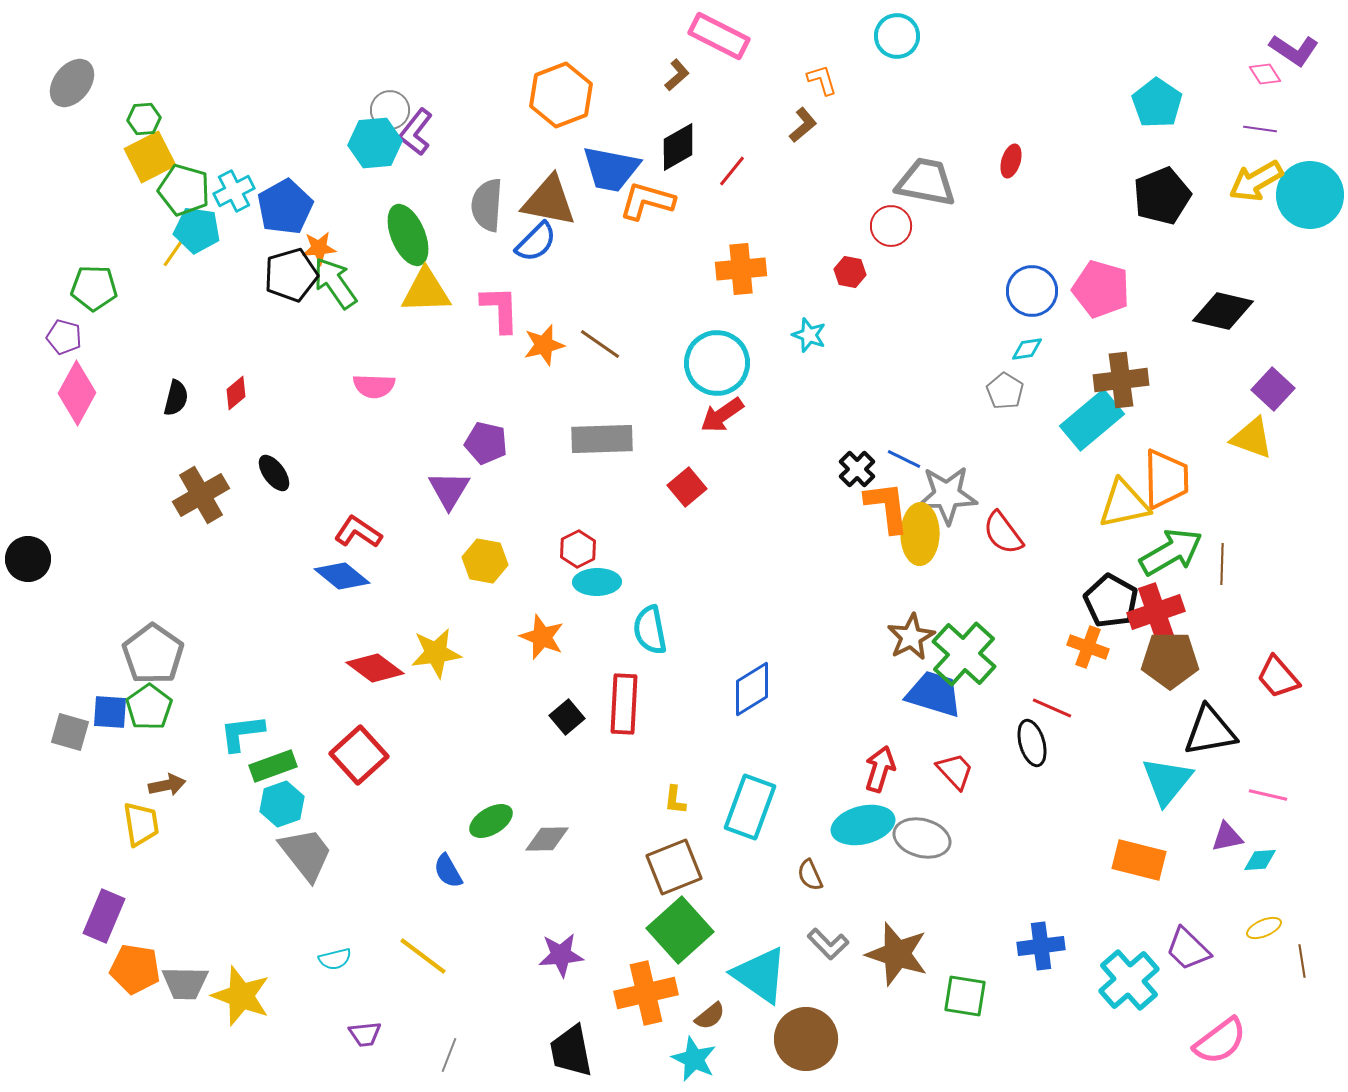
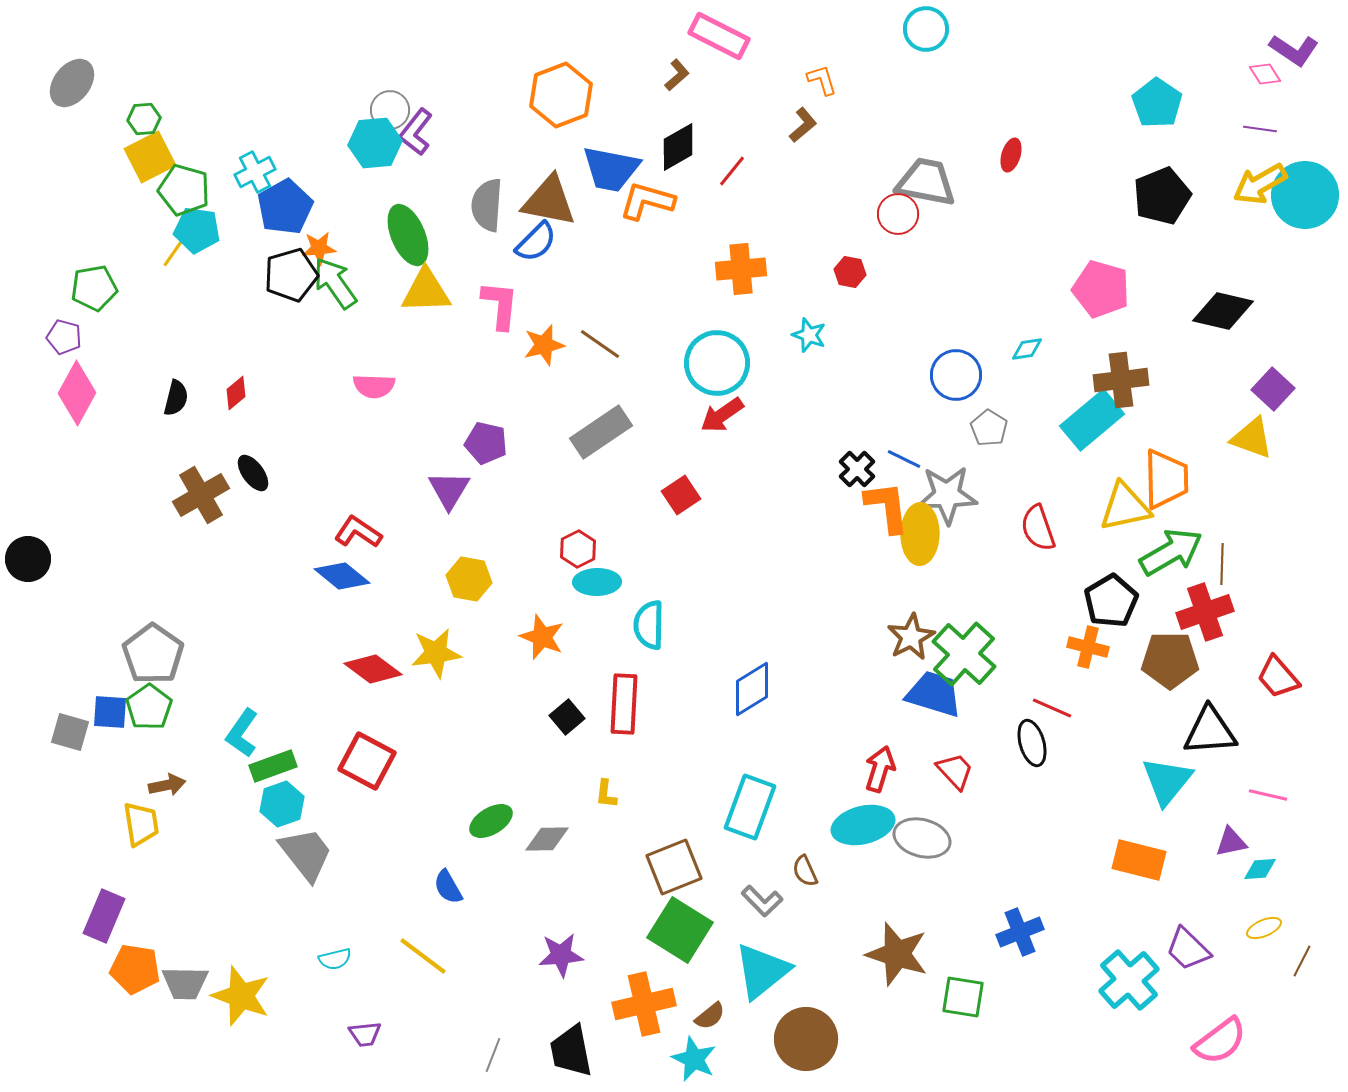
cyan circle at (897, 36): moved 29 px right, 7 px up
red ellipse at (1011, 161): moved 6 px up
yellow arrow at (1256, 181): moved 4 px right, 3 px down
cyan cross at (234, 191): moved 21 px right, 19 px up
cyan circle at (1310, 195): moved 5 px left
red circle at (891, 226): moved 7 px right, 12 px up
green pentagon at (94, 288): rotated 12 degrees counterclockwise
blue circle at (1032, 291): moved 76 px left, 84 px down
pink L-shape at (500, 309): moved 4 px up; rotated 8 degrees clockwise
gray pentagon at (1005, 391): moved 16 px left, 37 px down
gray rectangle at (602, 439): moved 1 px left, 7 px up; rotated 32 degrees counterclockwise
black ellipse at (274, 473): moved 21 px left
red square at (687, 487): moved 6 px left, 8 px down; rotated 6 degrees clockwise
yellow triangle at (1124, 504): moved 1 px right, 3 px down
red semicircle at (1003, 533): moved 35 px right, 5 px up; rotated 18 degrees clockwise
yellow hexagon at (485, 561): moved 16 px left, 18 px down
black pentagon at (1111, 601): rotated 12 degrees clockwise
red cross at (1156, 612): moved 49 px right
cyan semicircle at (650, 630): moved 1 px left, 5 px up; rotated 12 degrees clockwise
orange cross at (1088, 647): rotated 6 degrees counterclockwise
red diamond at (375, 668): moved 2 px left, 1 px down
black triangle at (1210, 731): rotated 6 degrees clockwise
cyan L-shape at (242, 733): rotated 48 degrees counterclockwise
red square at (359, 755): moved 8 px right, 6 px down; rotated 20 degrees counterclockwise
yellow L-shape at (675, 800): moved 69 px left, 6 px up
purple triangle at (1227, 837): moved 4 px right, 5 px down
cyan diamond at (1260, 860): moved 9 px down
blue semicircle at (448, 871): moved 16 px down
brown semicircle at (810, 875): moved 5 px left, 4 px up
green square at (680, 930): rotated 16 degrees counterclockwise
gray L-shape at (828, 944): moved 66 px left, 43 px up
blue cross at (1041, 946): moved 21 px left, 14 px up; rotated 15 degrees counterclockwise
brown line at (1302, 961): rotated 36 degrees clockwise
cyan triangle at (760, 975): moved 2 px right, 4 px up; rotated 46 degrees clockwise
orange cross at (646, 993): moved 2 px left, 11 px down
green square at (965, 996): moved 2 px left, 1 px down
gray line at (449, 1055): moved 44 px right
